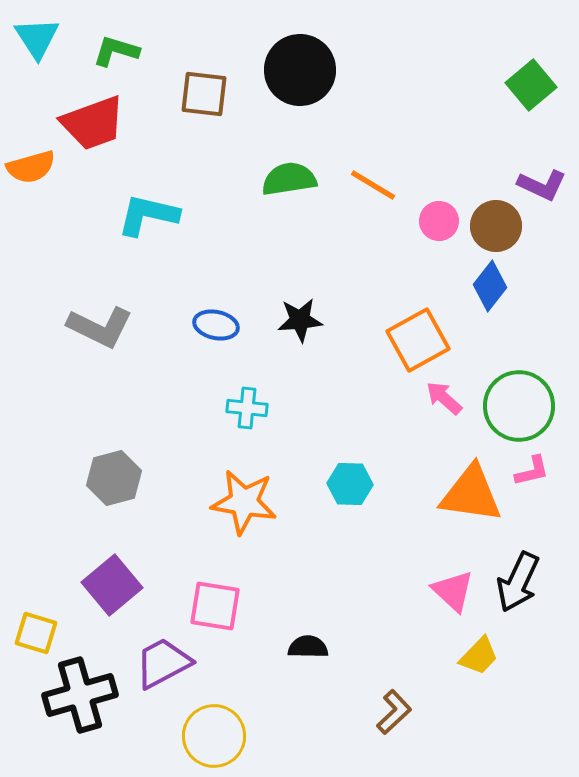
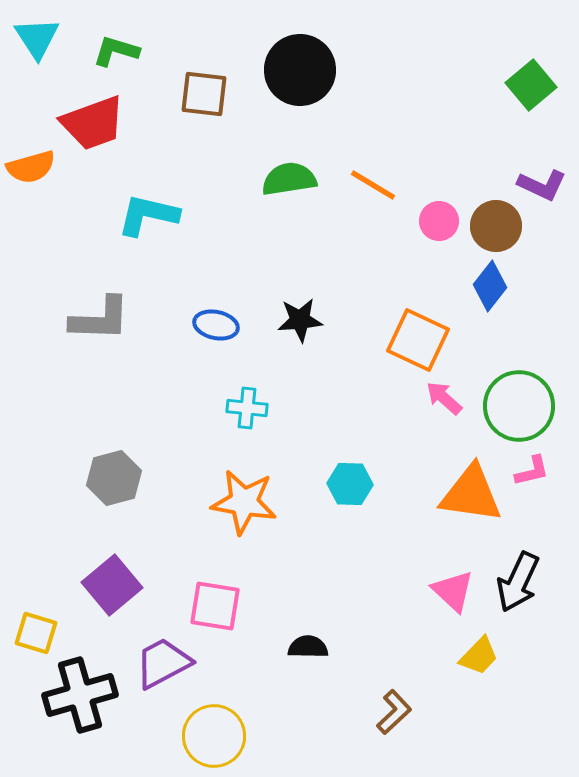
gray L-shape: moved 8 px up; rotated 24 degrees counterclockwise
orange square: rotated 36 degrees counterclockwise
